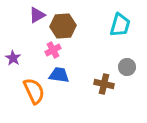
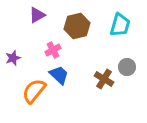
brown hexagon: moved 14 px right; rotated 10 degrees counterclockwise
purple star: rotated 21 degrees clockwise
blue trapezoid: rotated 35 degrees clockwise
brown cross: moved 5 px up; rotated 18 degrees clockwise
orange semicircle: rotated 116 degrees counterclockwise
